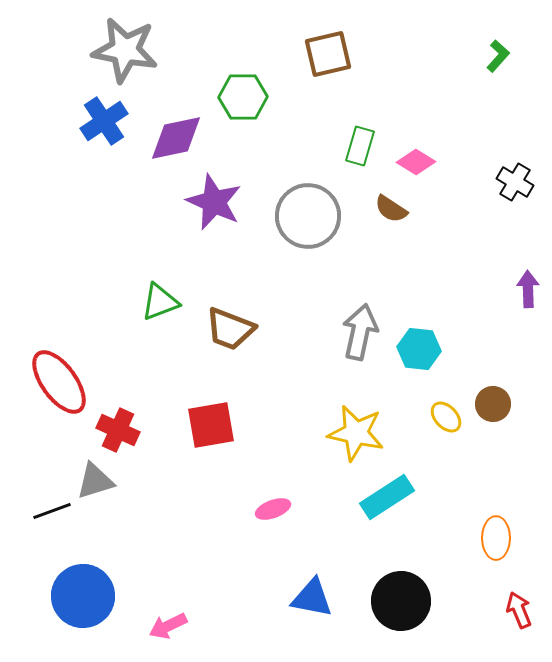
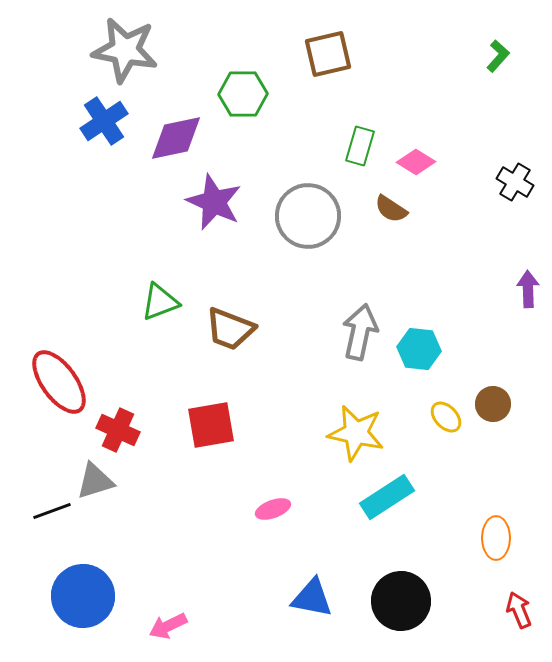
green hexagon: moved 3 px up
